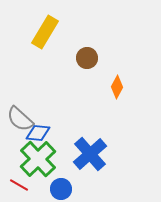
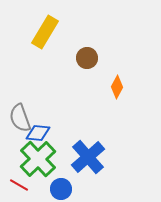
gray semicircle: moved 1 px up; rotated 28 degrees clockwise
blue cross: moved 2 px left, 3 px down
